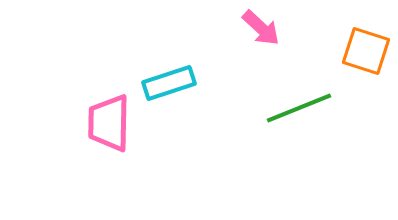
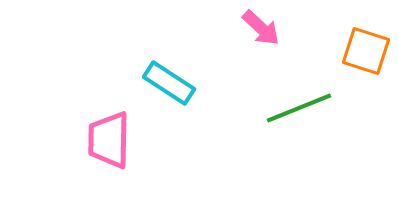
cyan rectangle: rotated 51 degrees clockwise
pink trapezoid: moved 17 px down
